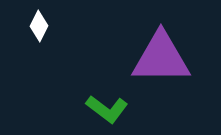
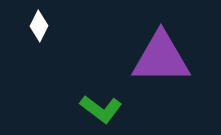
green L-shape: moved 6 px left
